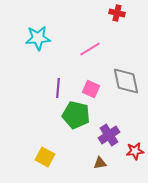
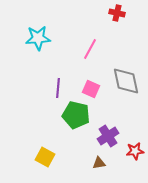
pink line: rotated 30 degrees counterclockwise
purple cross: moved 1 px left, 1 px down
brown triangle: moved 1 px left
